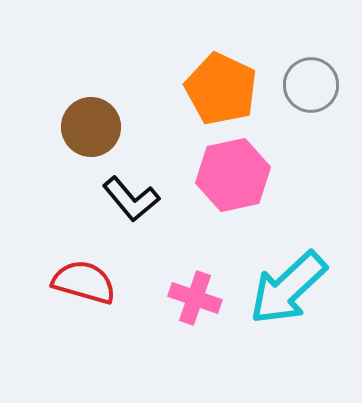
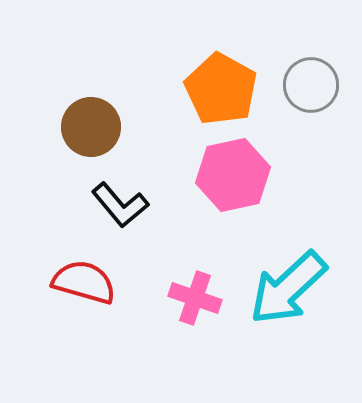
orange pentagon: rotated 4 degrees clockwise
black L-shape: moved 11 px left, 6 px down
